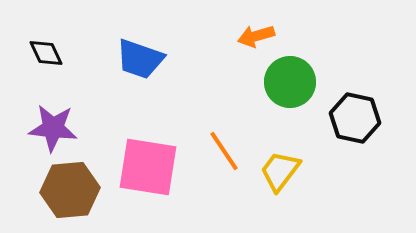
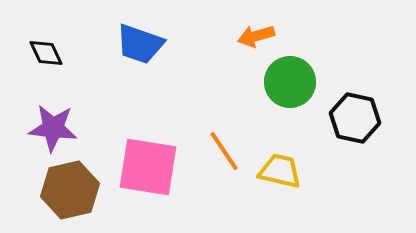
blue trapezoid: moved 15 px up
yellow trapezoid: rotated 66 degrees clockwise
brown hexagon: rotated 8 degrees counterclockwise
